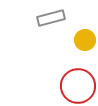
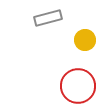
gray rectangle: moved 3 px left
